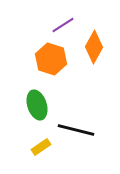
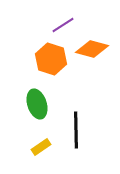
orange diamond: moved 2 px left, 2 px down; rotated 76 degrees clockwise
green ellipse: moved 1 px up
black line: rotated 75 degrees clockwise
